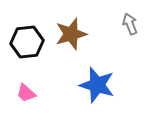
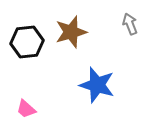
brown star: moved 2 px up
pink trapezoid: moved 16 px down
